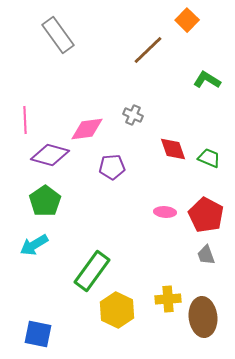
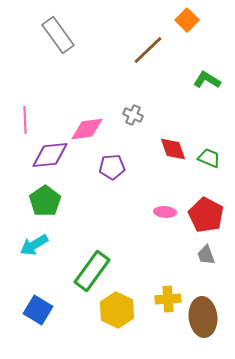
purple diamond: rotated 21 degrees counterclockwise
blue square: moved 24 px up; rotated 20 degrees clockwise
